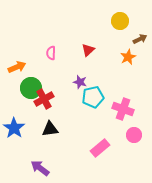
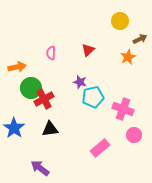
orange arrow: rotated 12 degrees clockwise
